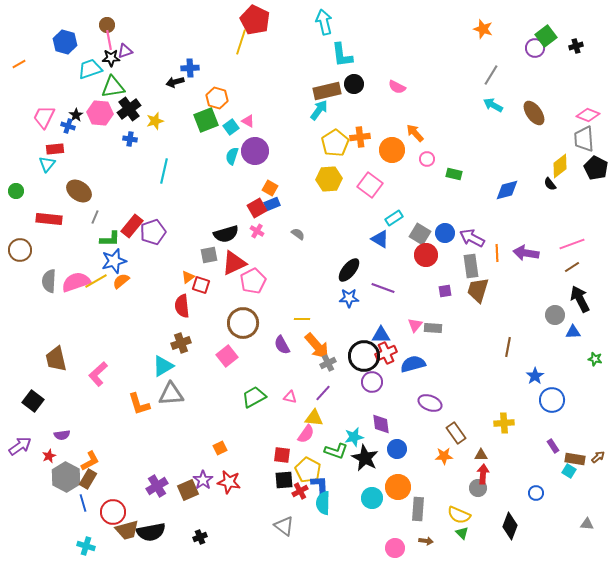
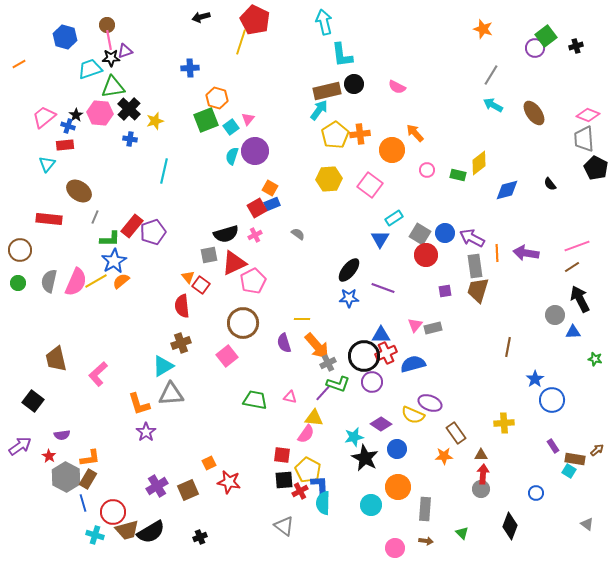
blue hexagon at (65, 42): moved 5 px up
black arrow at (175, 82): moved 26 px right, 65 px up
black cross at (129, 109): rotated 10 degrees counterclockwise
pink trapezoid at (44, 117): rotated 25 degrees clockwise
pink triangle at (248, 121): moved 2 px up; rotated 40 degrees clockwise
orange cross at (360, 137): moved 3 px up
yellow pentagon at (335, 143): moved 8 px up
red rectangle at (55, 149): moved 10 px right, 4 px up
pink circle at (427, 159): moved 11 px down
yellow diamond at (560, 166): moved 81 px left, 3 px up
green rectangle at (454, 174): moved 4 px right, 1 px down
green circle at (16, 191): moved 2 px right, 92 px down
pink cross at (257, 231): moved 2 px left, 4 px down; rotated 32 degrees clockwise
blue triangle at (380, 239): rotated 30 degrees clockwise
pink line at (572, 244): moved 5 px right, 2 px down
blue star at (114, 261): rotated 15 degrees counterclockwise
gray rectangle at (471, 266): moved 4 px right
orange triangle at (188, 277): rotated 32 degrees counterclockwise
gray semicircle at (49, 281): rotated 10 degrees clockwise
pink semicircle at (76, 282): rotated 132 degrees clockwise
red square at (201, 285): rotated 18 degrees clockwise
gray rectangle at (433, 328): rotated 18 degrees counterclockwise
purple semicircle at (282, 345): moved 2 px right, 2 px up; rotated 12 degrees clockwise
blue star at (535, 376): moved 3 px down
green trapezoid at (254, 397): moved 1 px right, 3 px down; rotated 40 degrees clockwise
purple diamond at (381, 424): rotated 50 degrees counterclockwise
orange square at (220, 448): moved 11 px left, 15 px down
green L-shape at (336, 451): moved 2 px right, 67 px up
red star at (49, 456): rotated 16 degrees counterclockwise
brown arrow at (598, 457): moved 1 px left, 7 px up
orange L-shape at (90, 461): moved 3 px up; rotated 20 degrees clockwise
purple star at (203, 480): moved 57 px left, 48 px up
gray circle at (478, 488): moved 3 px right, 1 px down
cyan circle at (372, 498): moved 1 px left, 7 px down
gray rectangle at (418, 509): moved 7 px right
yellow semicircle at (459, 515): moved 46 px left, 100 px up
gray triangle at (587, 524): rotated 32 degrees clockwise
black semicircle at (151, 532): rotated 20 degrees counterclockwise
cyan cross at (86, 546): moved 9 px right, 11 px up
